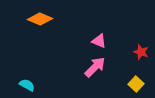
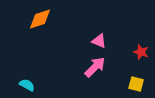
orange diamond: rotated 40 degrees counterclockwise
yellow square: rotated 28 degrees counterclockwise
